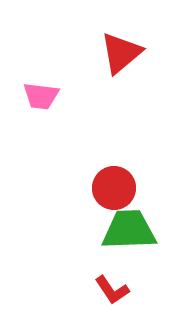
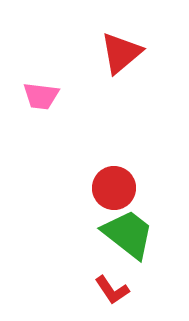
green trapezoid: moved 1 px left, 4 px down; rotated 40 degrees clockwise
